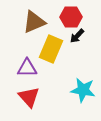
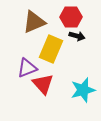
black arrow: rotated 119 degrees counterclockwise
purple triangle: rotated 20 degrees counterclockwise
cyan star: rotated 25 degrees counterclockwise
red triangle: moved 14 px right, 13 px up
